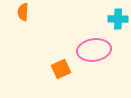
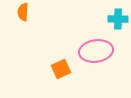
pink ellipse: moved 2 px right, 1 px down
